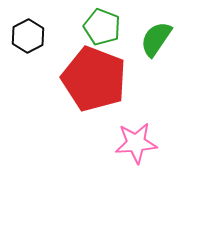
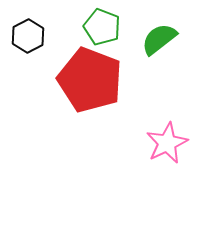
green semicircle: moved 3 px right; rotated 18 degrees clockwise
red pentagon: moved 4 px left, 1 px down
pink star: moved 31 px right; rotated 21 degrees counterclockwise
